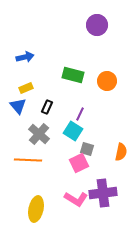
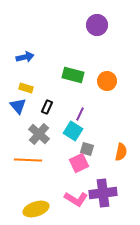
yellow rectangle: rotated 40 degrees clockwise
yellow ellipse: rotated 60 degrees clockwise
